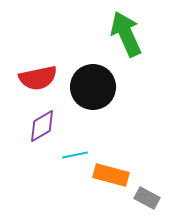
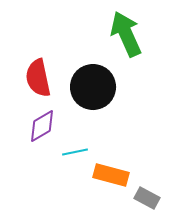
red semicircle: rotated 90 degrees clockwise
cyan line: moved 3 px up
